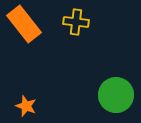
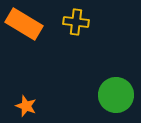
orange rectangle: rotated 21 degrees counterclockwise
